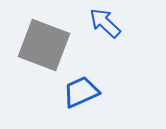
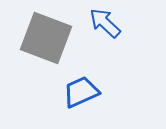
gray square: moved 2 px right, 7 px up
